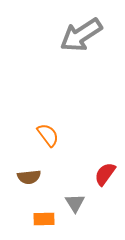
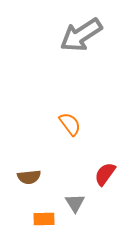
orange semicircle: moved 22 px right, 11 px up
